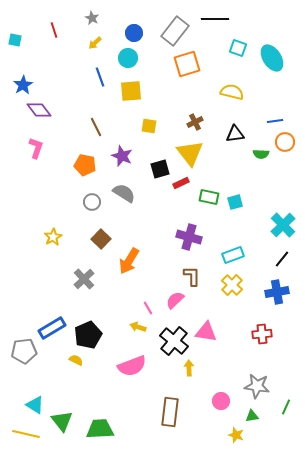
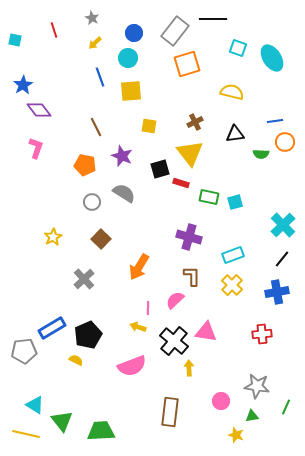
black line at (215, 19): moved 2 px left
red rectangle at (181, 183): rotated 42 degrees clockwise
orange arrow at (129, 261): moved 10 px right, 6 px down
pink line at (148, 308): rotated 32 degrees clockwise
green trapezoid at (100, 429): moved 1 px right, 2 px down
